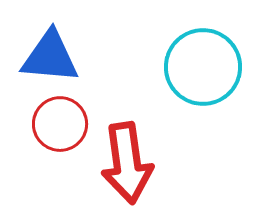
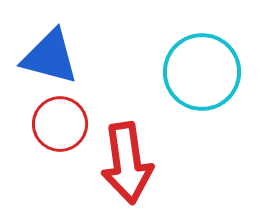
blue triangle: rotated 10 degrees clockwise
cyan circle: moved 1 px left, 5 px down
